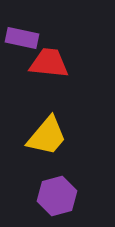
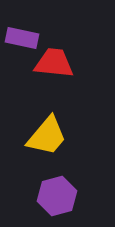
red trapezoid: moved 5 px right
